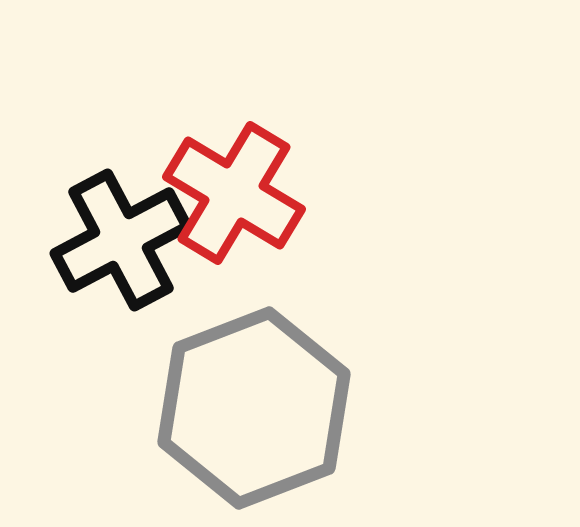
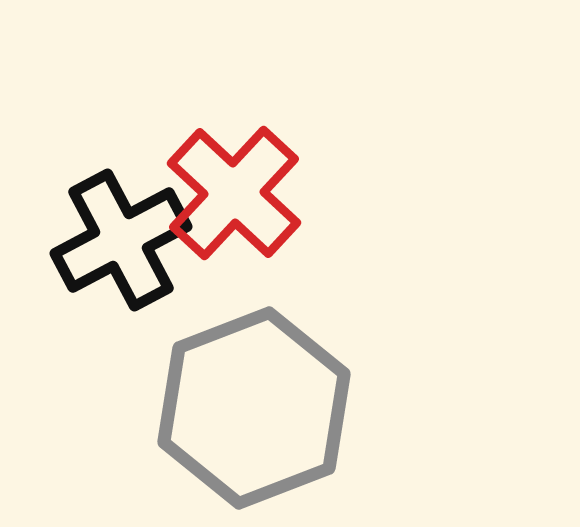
red cross: rotated 12 degrees clockwise
